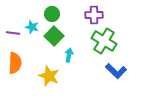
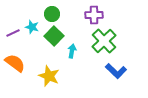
purple line: rotated 32 degrees counterclockwise
green cross: rotated 15 degrees clockwise
cyan arrow: moved 3 px right, 4 px up
orange semicircle: rotated 55 degrees counterclockwise
